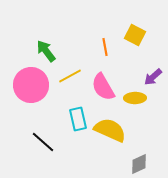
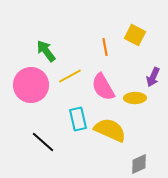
purple arrow: rotated 24 degrees counterclockwise
